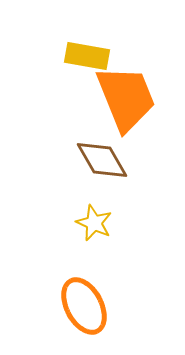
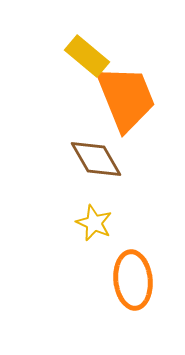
yellow rectangle: rotated 30 degrees clockwise
brown diamond: moved 6 px left, 1 px up
orange ellipse: moved 49 px right, 26 px up; rotated 22 degrees clockwise
